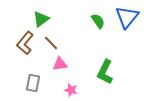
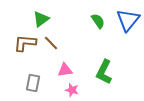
blue triangle: moved 1 px right, 3 px down
brown L-shape: rotated 55 degrees clockwise
pink triangle: moved 5 px right, 6 px down
green L-shape: moved 1 px left
pink star: moved 1 px right
